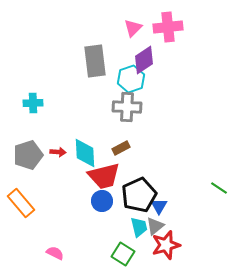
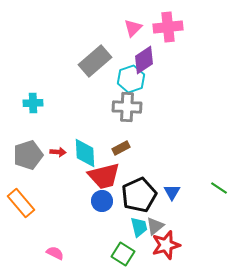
gray rectangle: rotated 56 degrees clockwise
blue triangle: moved 13 px right, 14 px up
